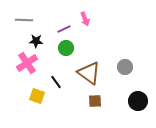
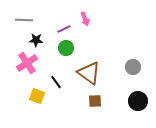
black star: moved 1 px up
gray circle: moved 8 px right
